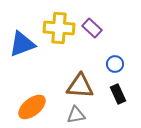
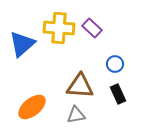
blue triangle: rotated 20 degrees counterclockwise
